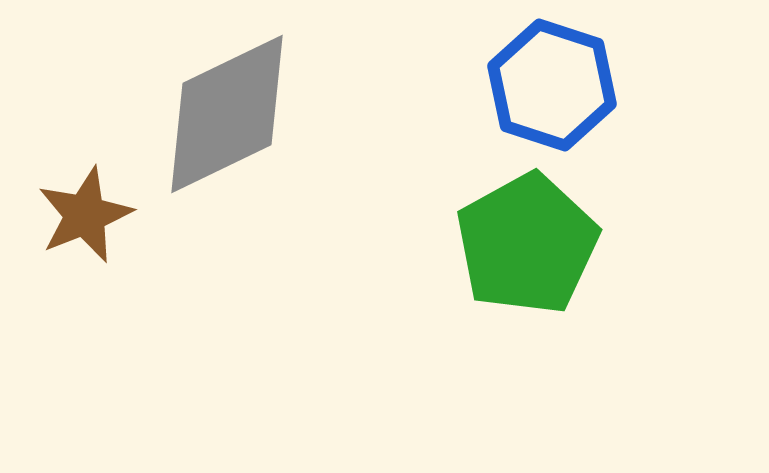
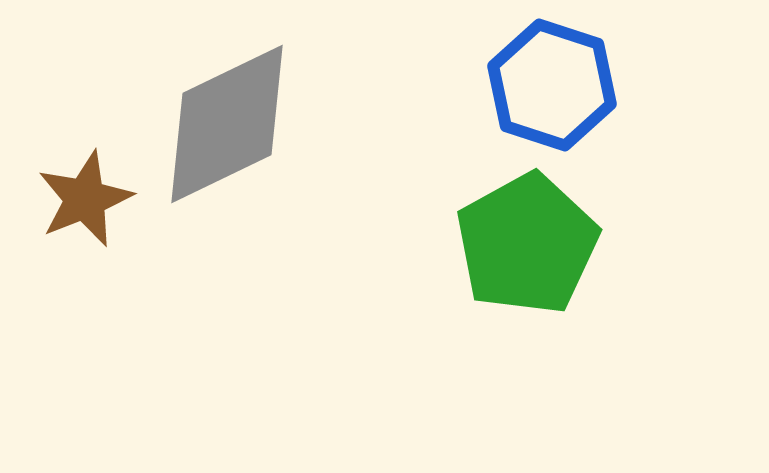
gray diamond: moved 10 px down
brown star: moved 16 px up
